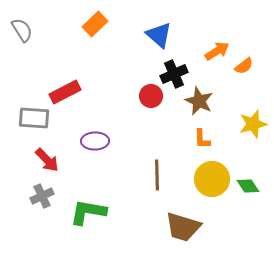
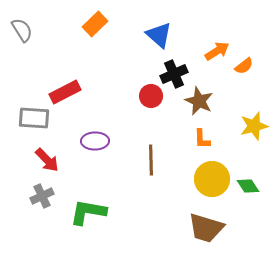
yellow star: moved 1 px right, 2 px down
brown line: moved 6 px left, 15 px up
brown trapezoid: moved 23 px right, 1 px down
